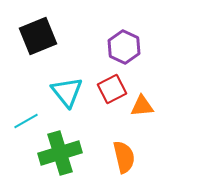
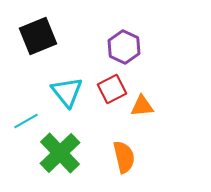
green cross: rotated 27 degrees counterclockwise
